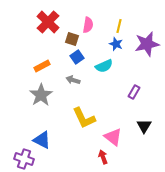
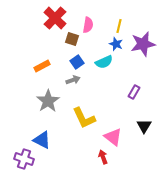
red cross: moved 7 px right, 4 px up
purple star: moved 4 px left
blue square: moved 5 px down
cyan semicircle: moved 4 px up
gray arrow: rotated 144 degrees clockwise
gray star: moved 7 px right, 6 px down
